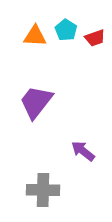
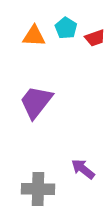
cyan pentagon: moved 2 px up
orange triangle: moved 1 px left
purple arrow: moved 18 px down
gray cross: moved 5 px left, 1 px up
